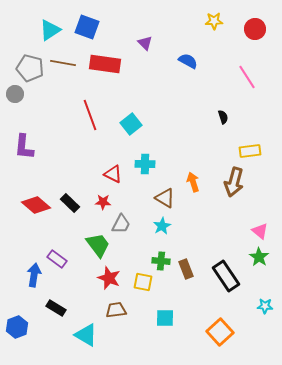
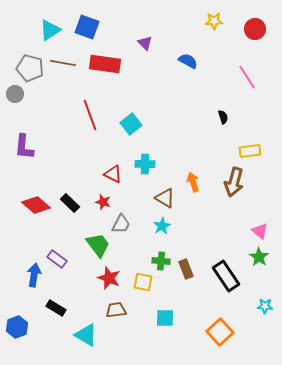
red star at (103, 202): rotated 14 degrees clockwise
